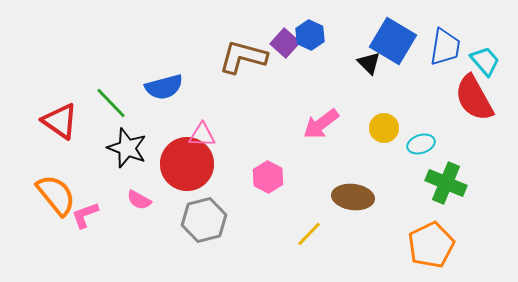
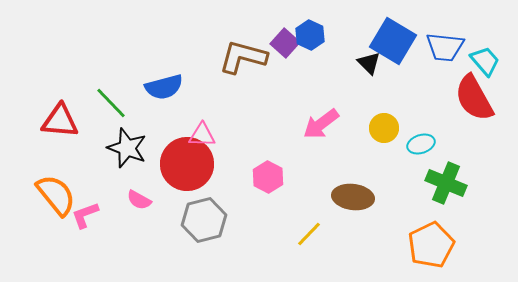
blue trapezoid: rotated 87 degrees clockwise
red triangle: rotated 30 degrees counterclockwise
